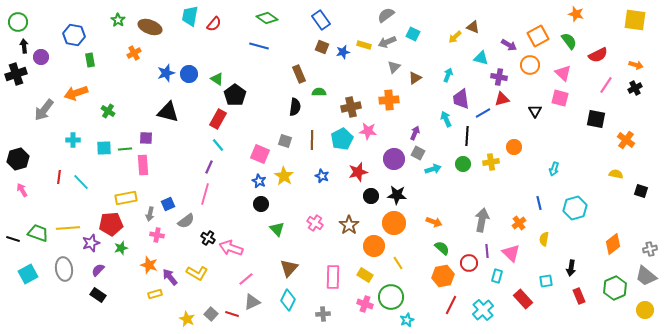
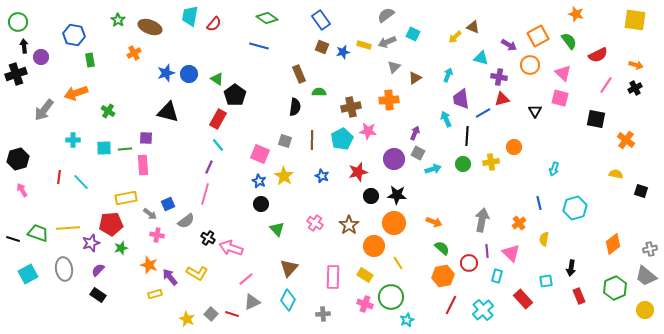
gray arrow at (150, 214): rotated 64 degrees counterclockwise
